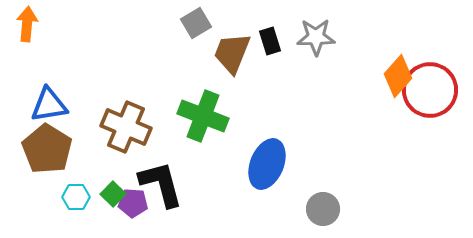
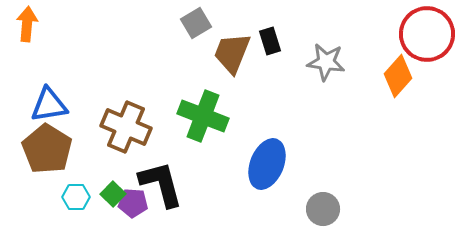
gray star: moved 10 px right, 25 px down; rotated 9 degrees clockwise
red circle: moved 3 px left, 56 px up
